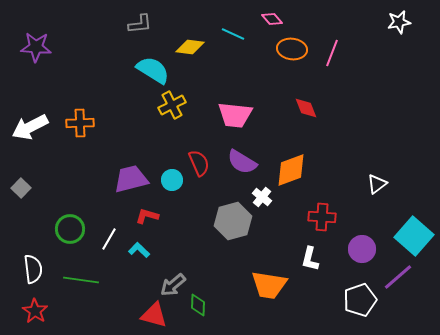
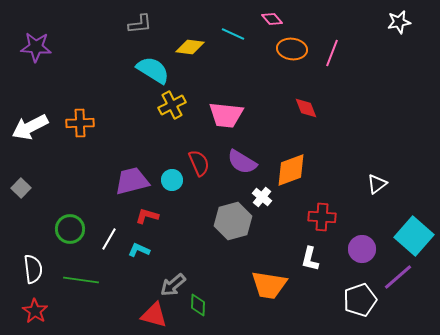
pink trapezoid: moved 9 px left
purple trapezoid: moved 1 px right, 2 px down
cyan L-shape: rotated 20 degrees counterclockwise
